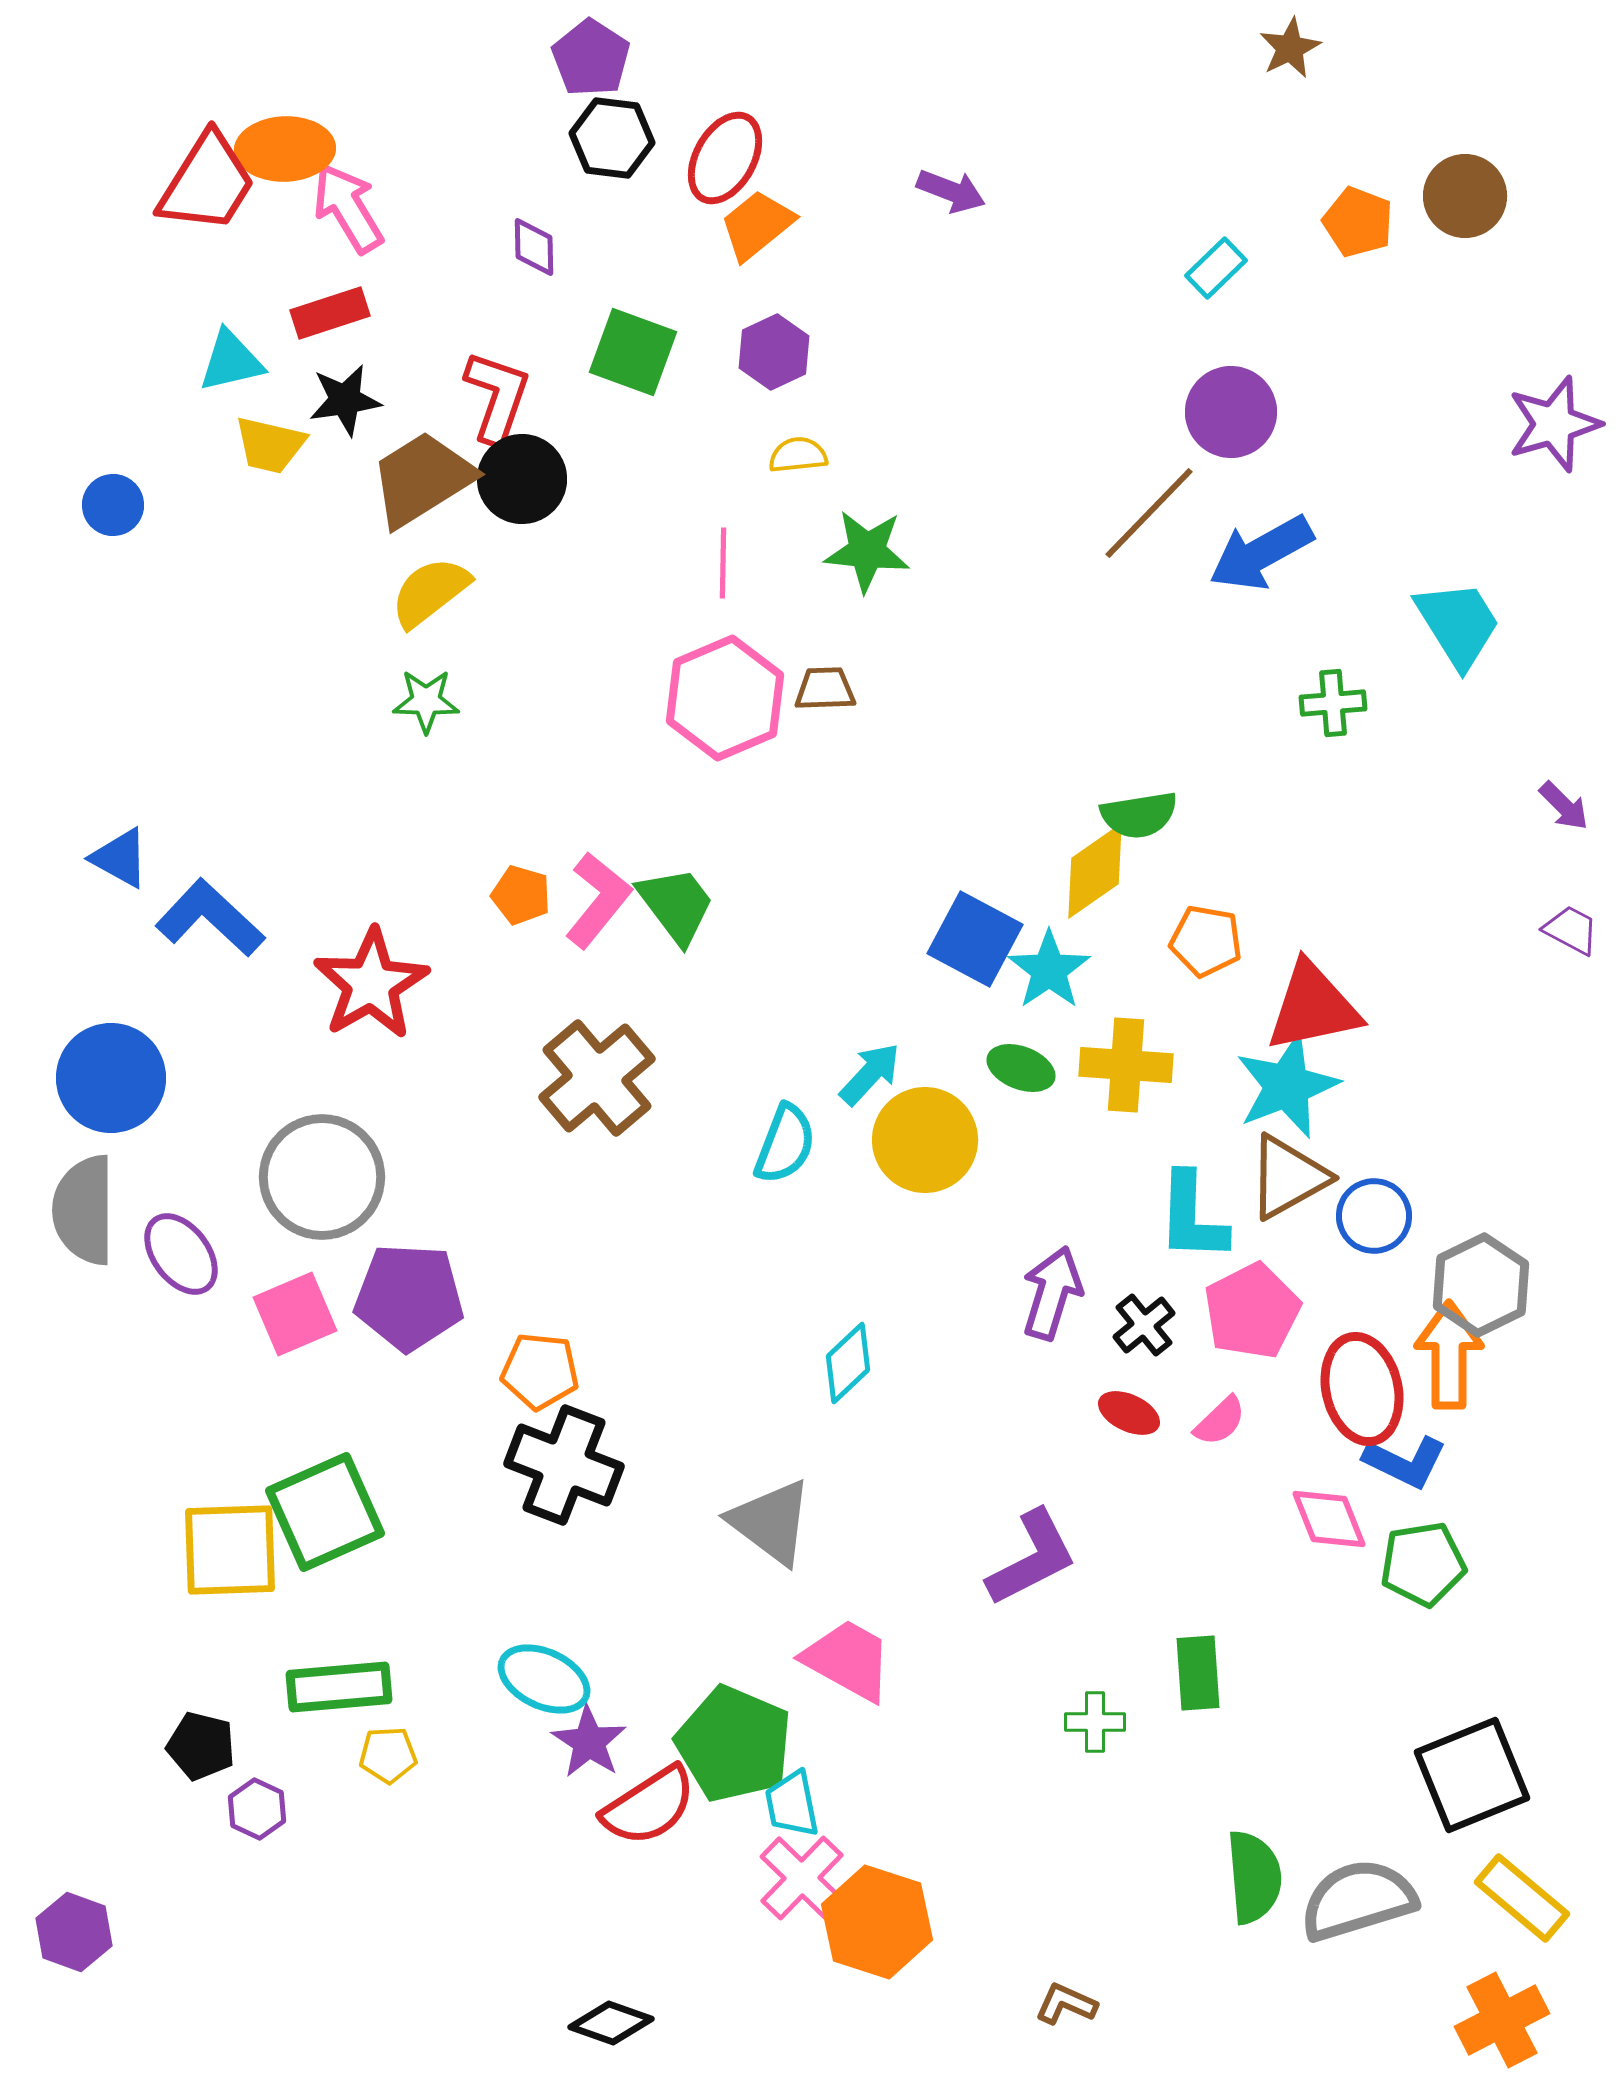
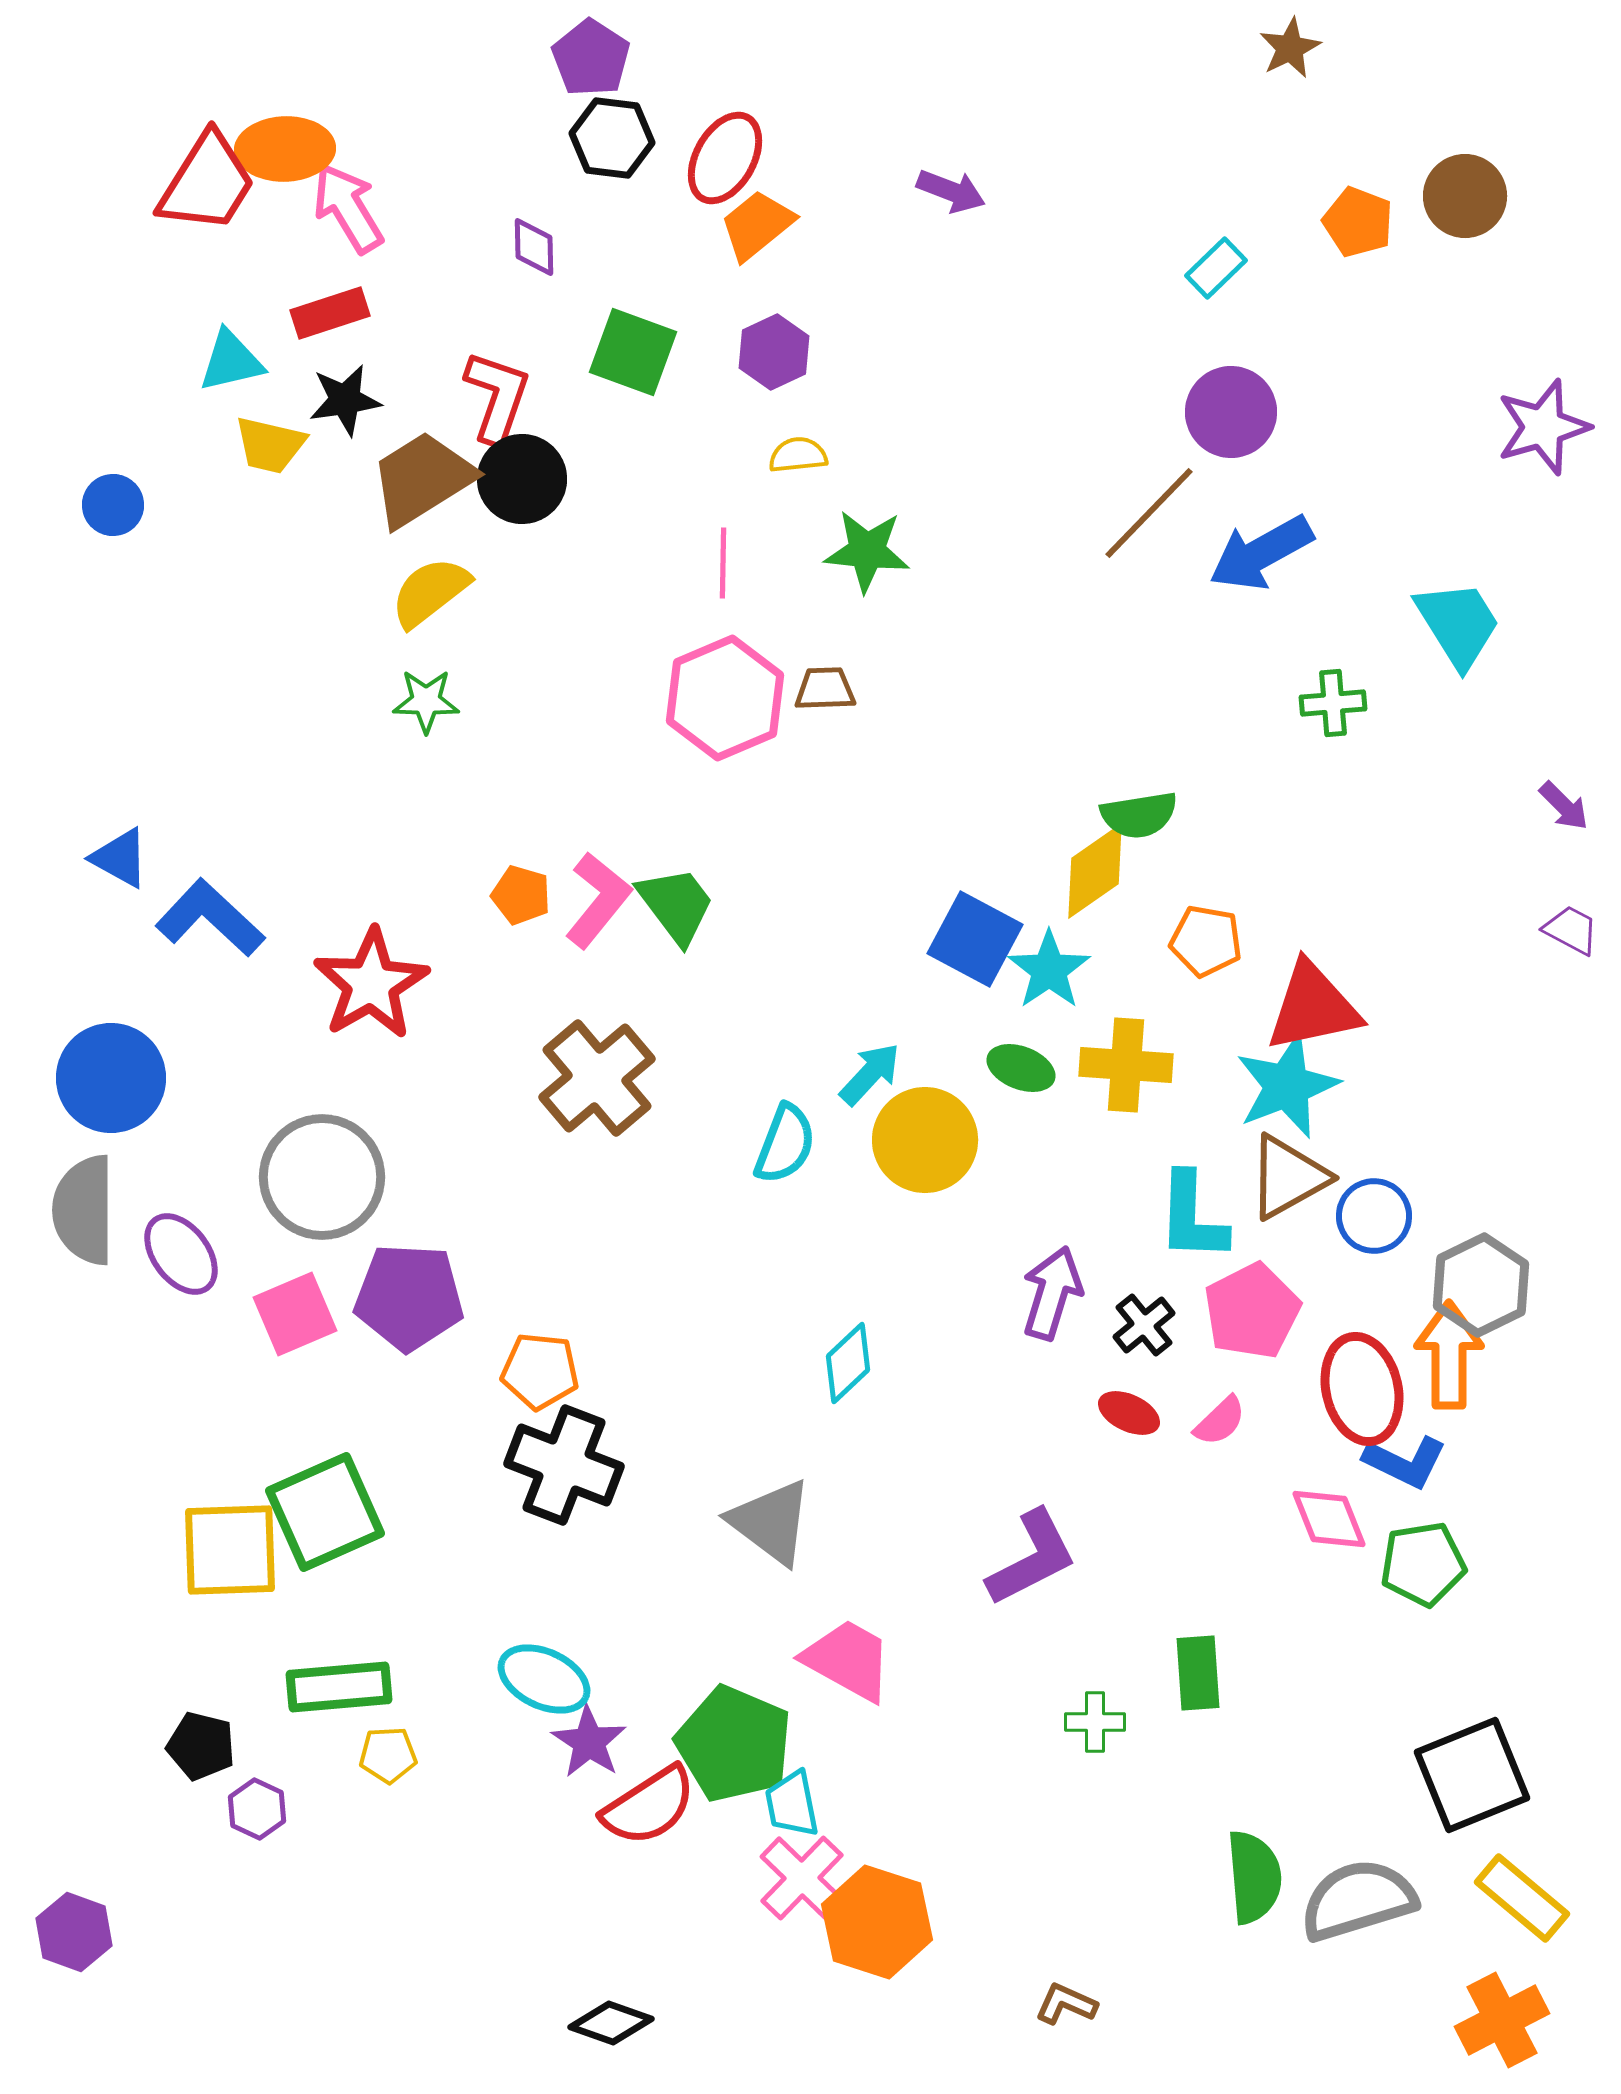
purple star at (1554, 424): moved 11 px left, 3 px down
